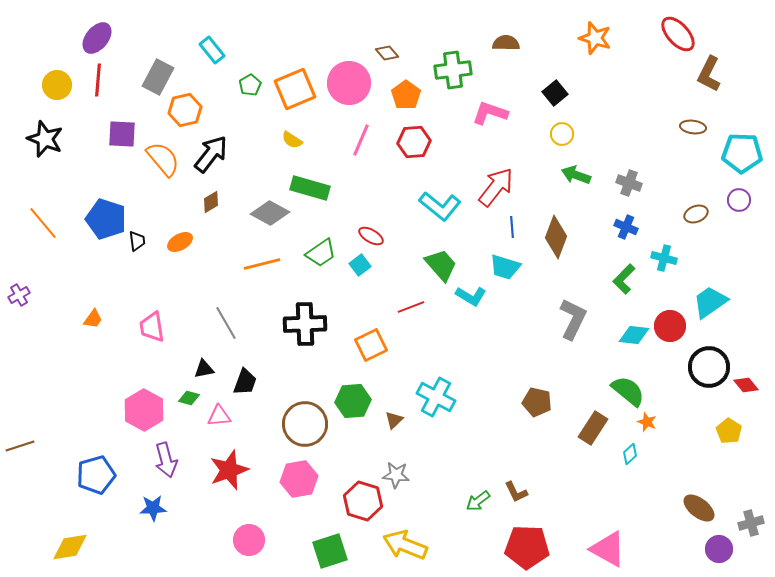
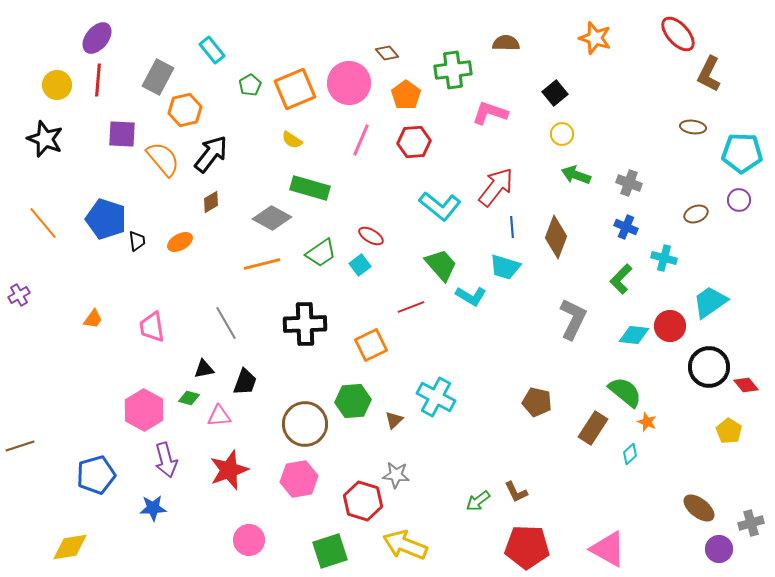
gray diamond at (270, 213): moved 2 px right, 5 px down
green L-shape at (624, 279): moved 3 px left
green semicircle at (628, 391): moved 3 px left, 1 px down
